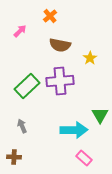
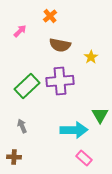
yellow star: moved 1 px right, 1 px up
